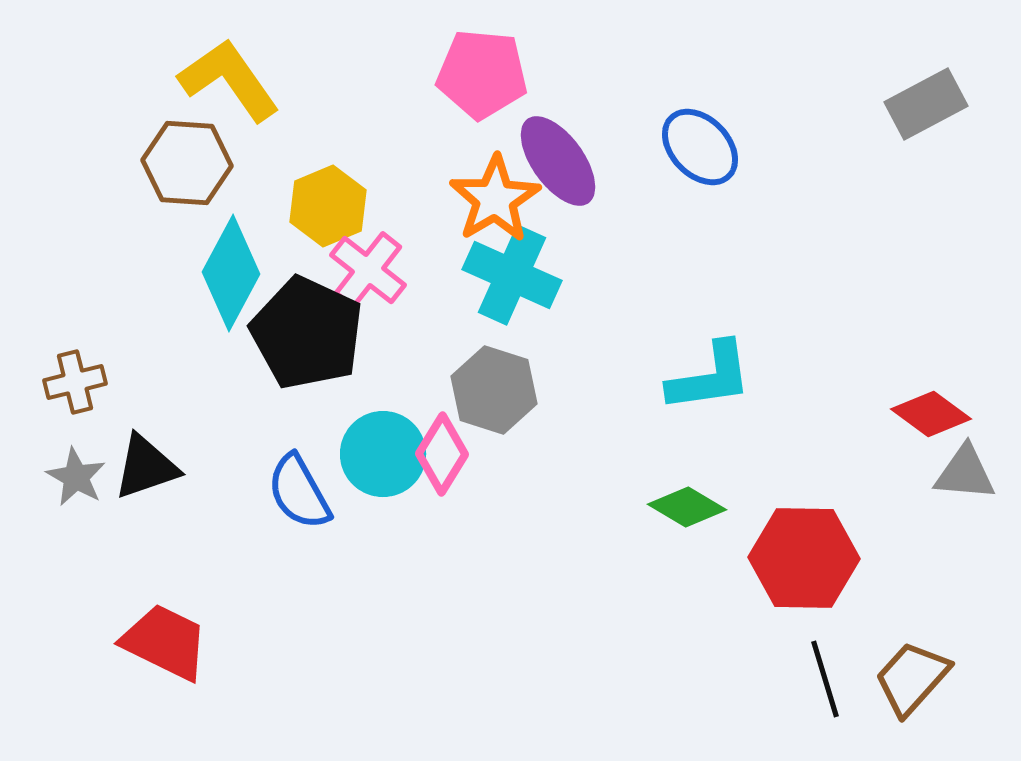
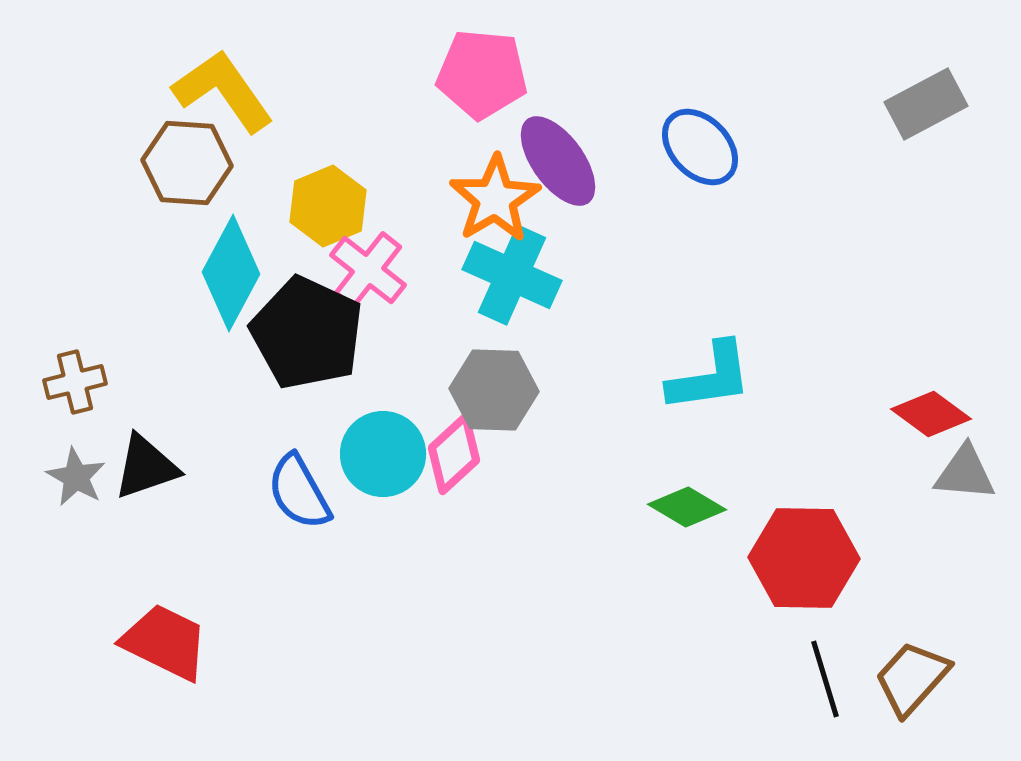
yellow L-shape: moved 6 px left, 11 px down
gray hexagon: rotated 16 degrees counterclockwise
pink diamond: moved 12 px right; rotated 16 degrees clockwise
